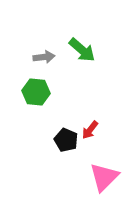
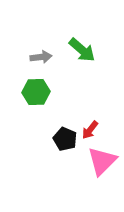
gray arrow: moved 3 px left
green hexagon: rotated 8 degrees counterclockwise
black pentagon: moved 1 px left, 1 px up
pink triangle: moved 2 px left, 16 px up
